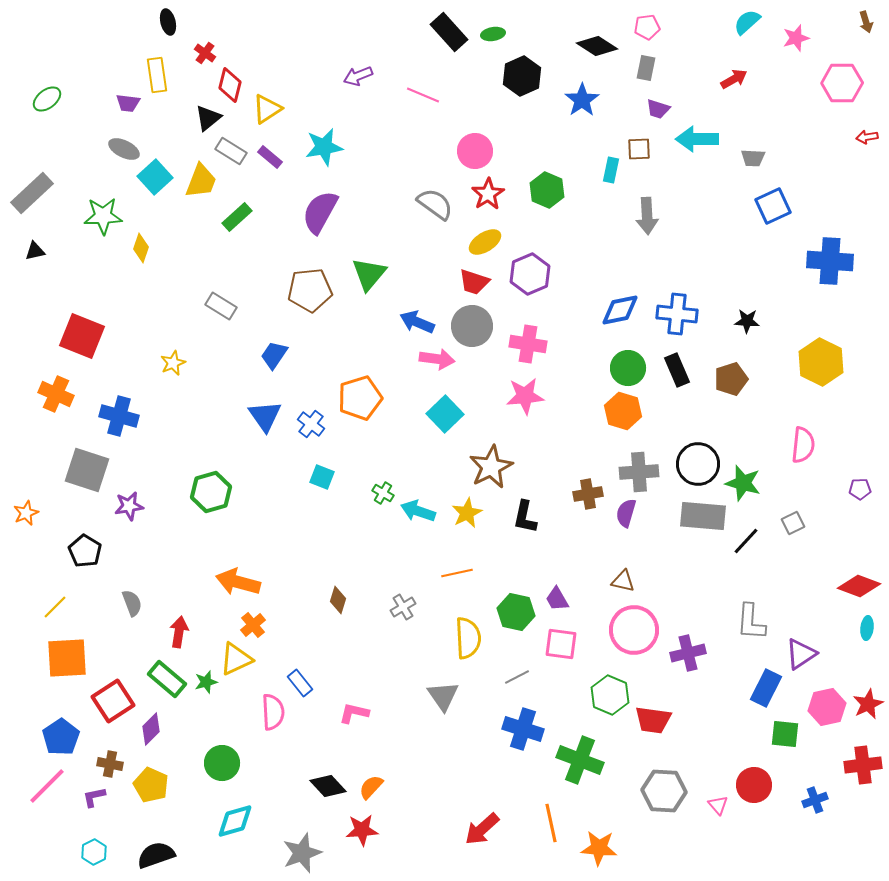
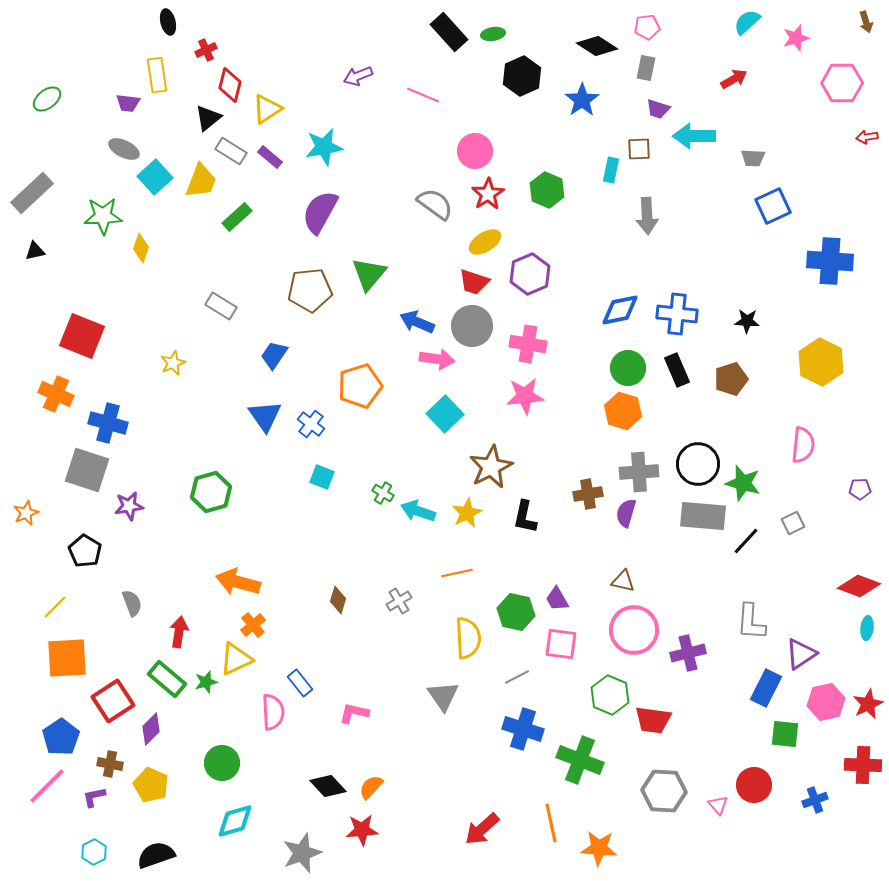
red cross at (205, 53): moved 1 px right, 3 px up; rotated 30 degrees clockwise
cyan arrow at (697, 139): moved 3 px left, 3 px up
orange pentagon at (360, 398): moved 12 px up
blue cross at (119, 416): moved 11 px left, 7 px down
gray cross at (403, 607): moved 4 px left, 6 px up
pink hexagon at (827, 707): moved 1 px left, 5 px up
red cross at (863, 765): rotated 9 degrees clockwise
